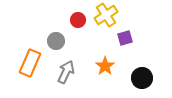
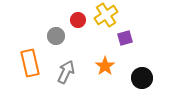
gray circle: moved 5 px up
orange rectangle: rotated 36 degrees counterclockwise
